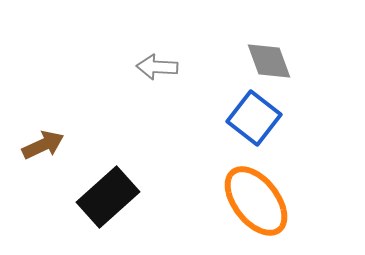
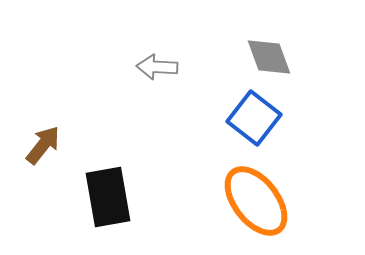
gray diamond: moved 4 px up
brown arrow: rotated 27 degrees counterclockwise
black rectangle: rotated 58 degrees counterclockwise
